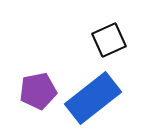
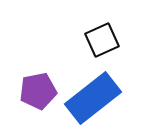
black square: moved 7 px left
